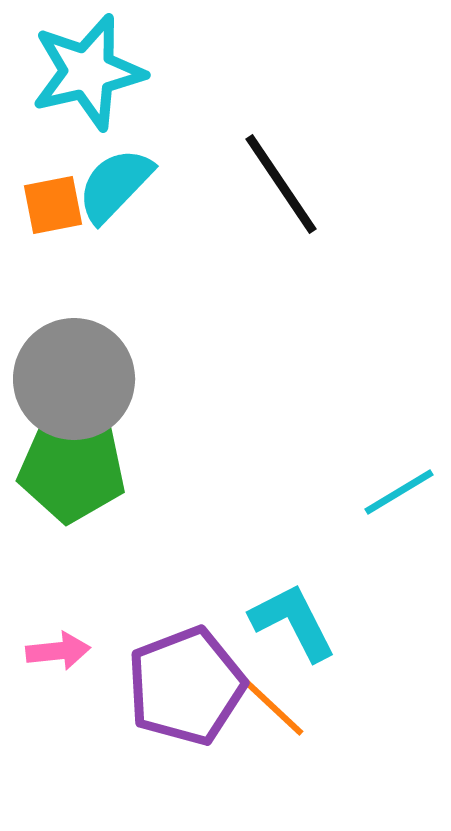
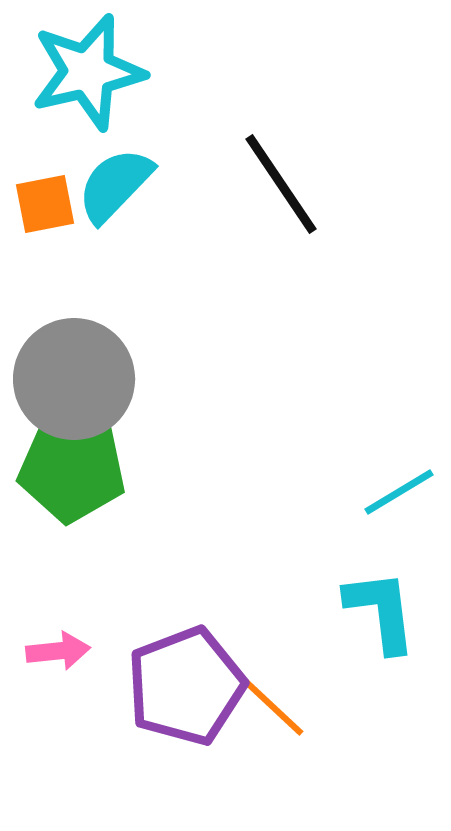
orange square: moved 8 px left, 1 px up
cyan L-shape: moved 88 px right, 11 px up; rotated 20 degrees clockwise
